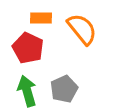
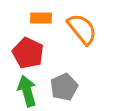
red pentagon: moved 5 px down
gray pentagon: moved 2 px up
